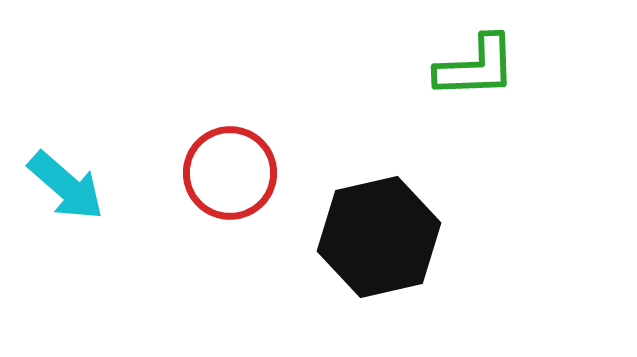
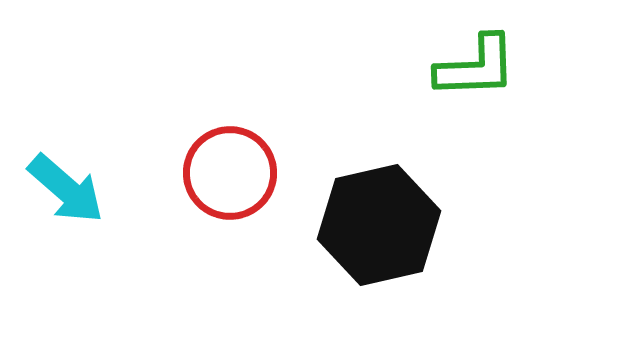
cyan arrow: moved 3 px down
black hexagon: moved 12 px up
